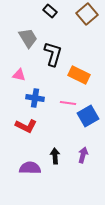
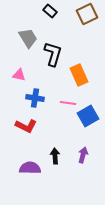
brown square: rotated 15 degrees clockwise
orange rectangle: rotated 40 degrees clockwise
